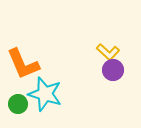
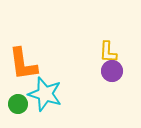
yellow L-shape: rotated 50 degrees clockwise
orange L-shape: rotated 15 degrees clockwise
purple circle: moved 1 px left, 1 px down
